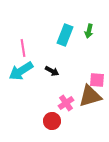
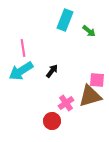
green arrow: rotated 64 degrees counterclockwise
cyan rectangle: moved 15 px up
black arrow: rotated 80 degrees counterclockwise
